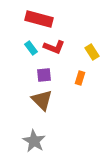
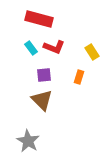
orange rectangle: moved 1 px left, 1 px up
gray star: moved 6 px left
